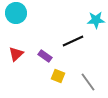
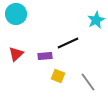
cyan circle: moved 1 px down
cyan star: rotated 24 degrees counterclockwise
black line: moved 5 px left, 2 px down
purple rectangle: rotated 40 degrees counterclockwise
